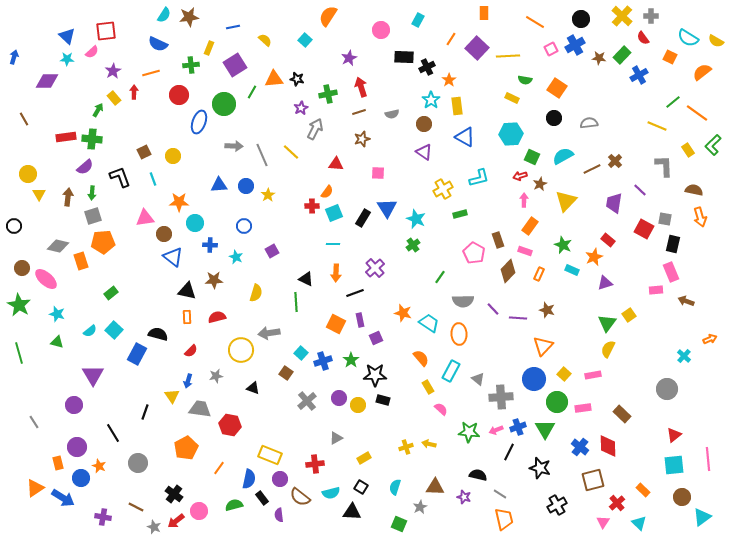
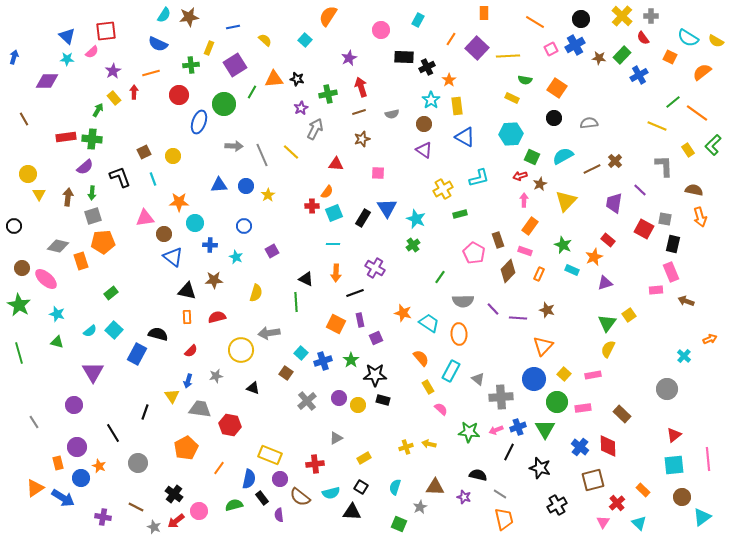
purple triangle at (424, 152): moved 2 px up
purple cross at (375, 268): rotated 18 degrees counterclockwise
purple triangle at (93, 375): moved 3 px up
